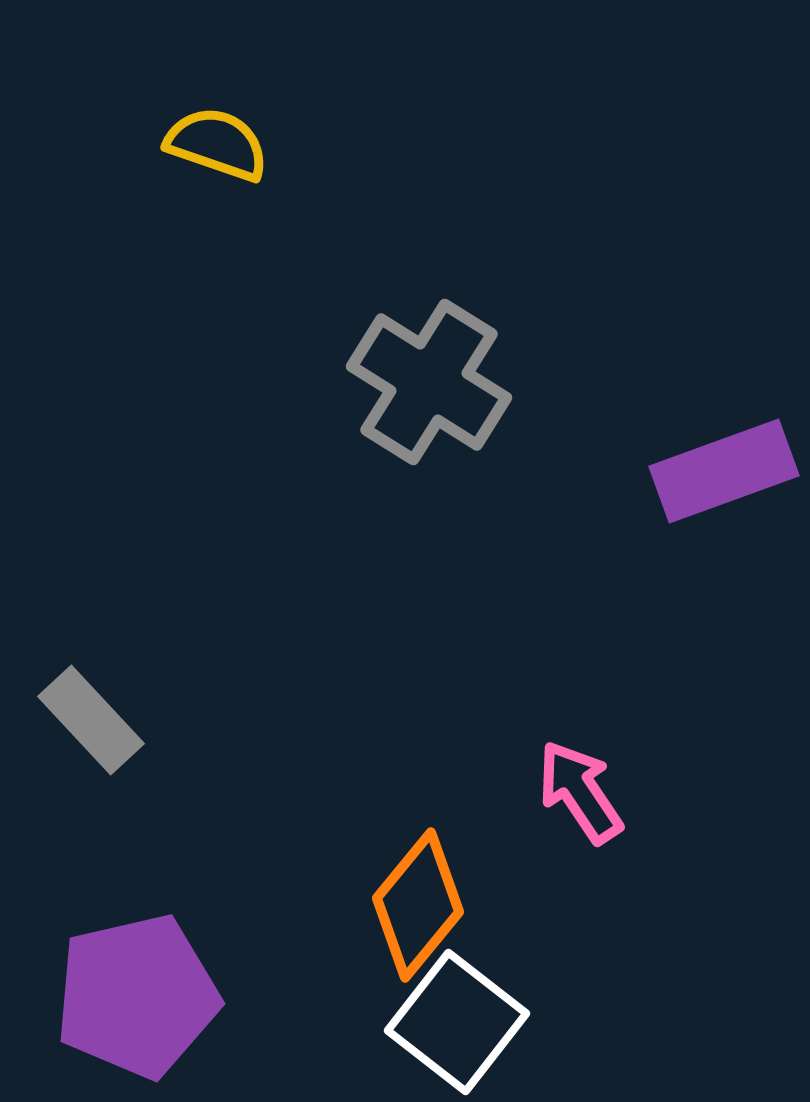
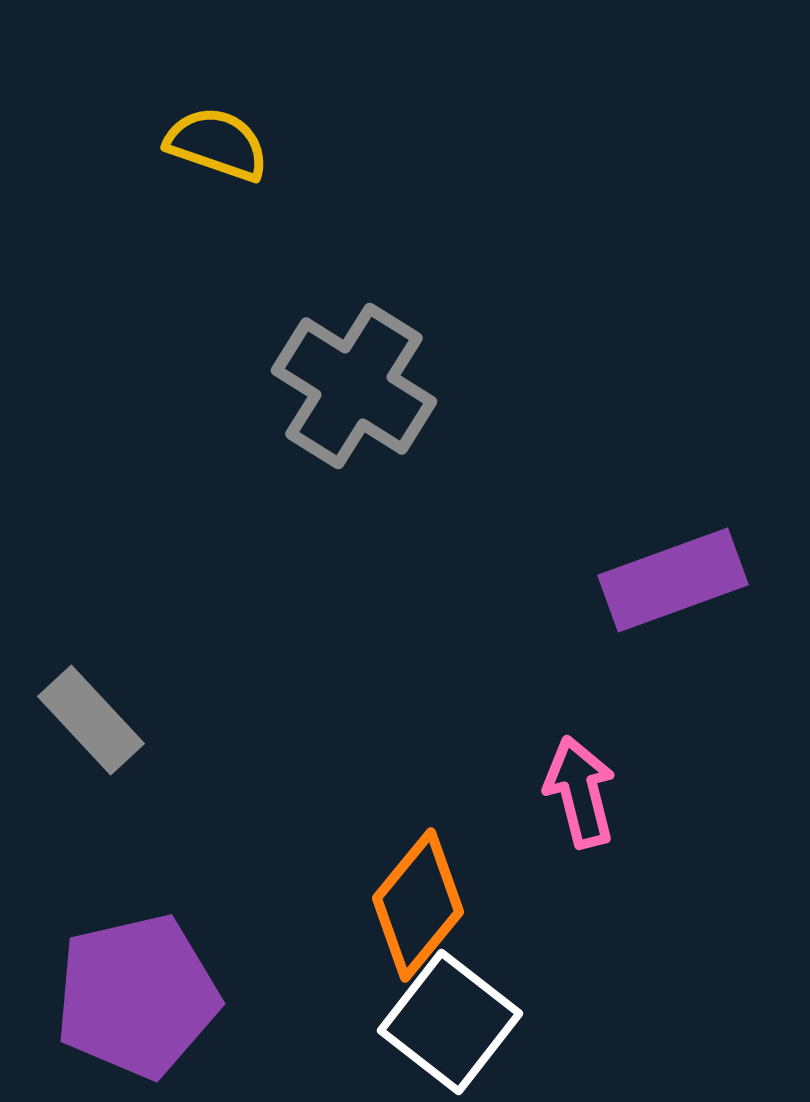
gray cross: moved 75 px left, 4 px down
purple rectangle: moved 51 px left, 109 px down
pink arrow: rotated 20 degrees clockwise
white square: moved 7 px left
